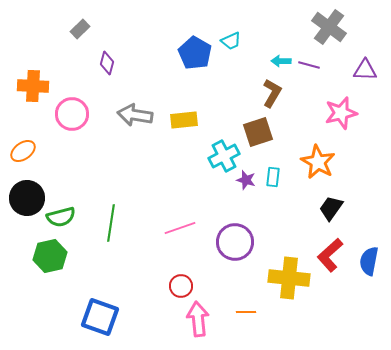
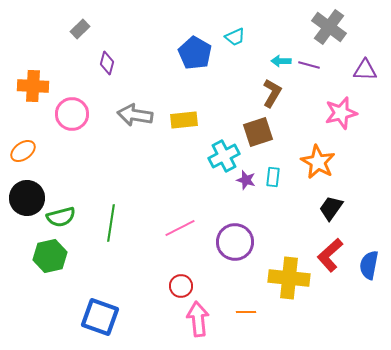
cyan trapezoid: moved 4 px right, 4 px up
pink line: rotated 8 degrees counterclockwise
blue semicircle: moved 4 px down
